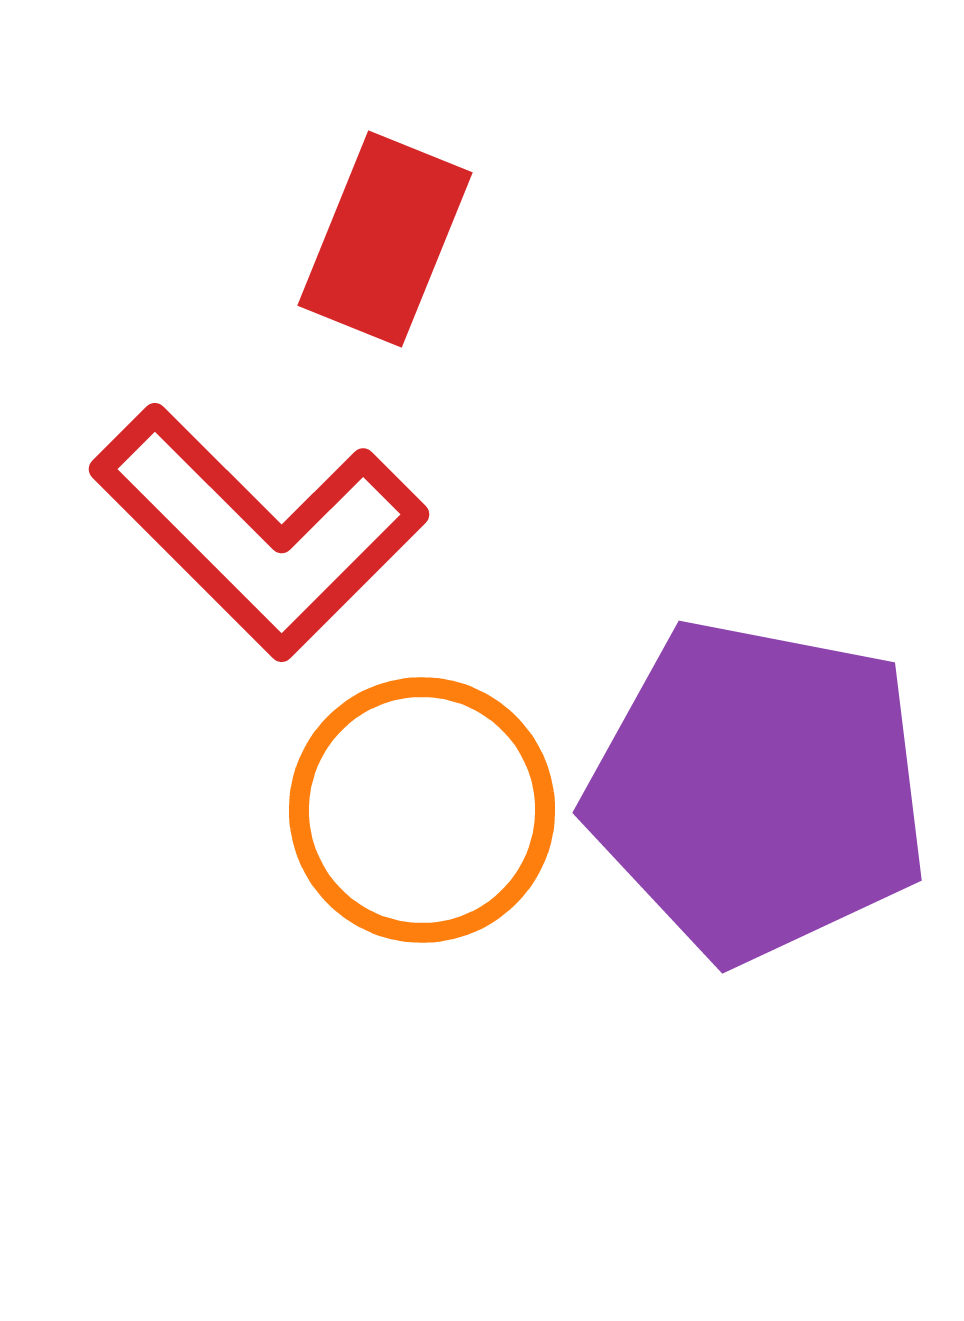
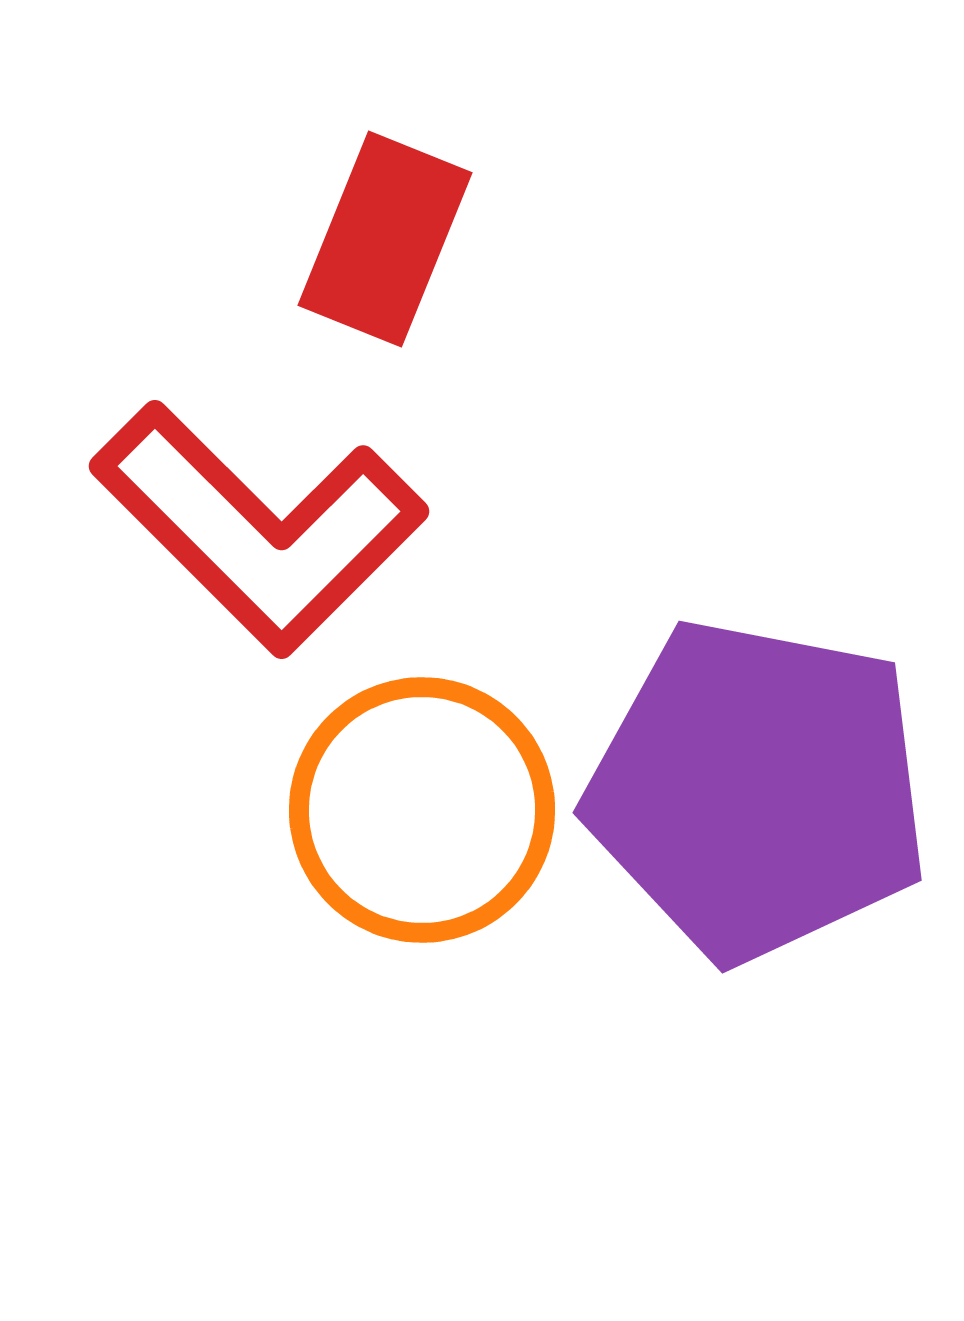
red L-shape: moved 3 px up
